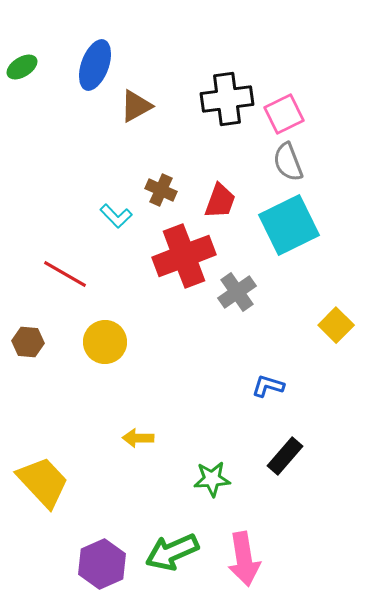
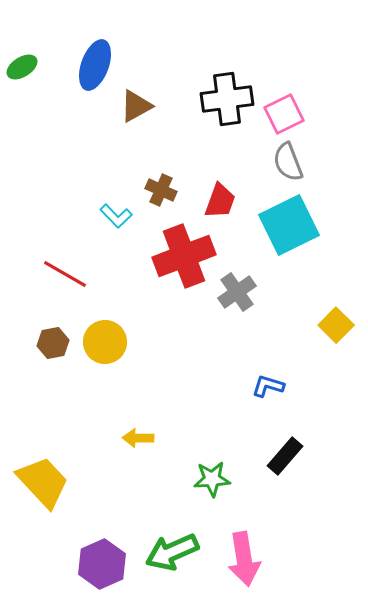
brown hexagon: moved 25 px right, 1 px down; rotated 16 degrees counterclockwise
